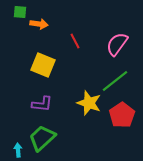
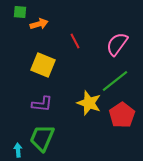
orange arrow: rotated 24 degrees counterclockwise
green trapezoid: rotated 24 degrees counterclockwise
